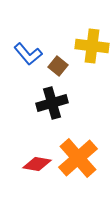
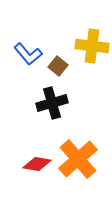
orange cross: moved 1 px down
